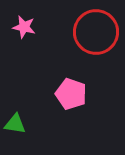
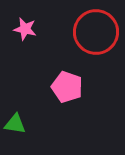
pink star: moved 1 px right, 2 px down
pink pentagon: moved 4 px left, 7 px up
